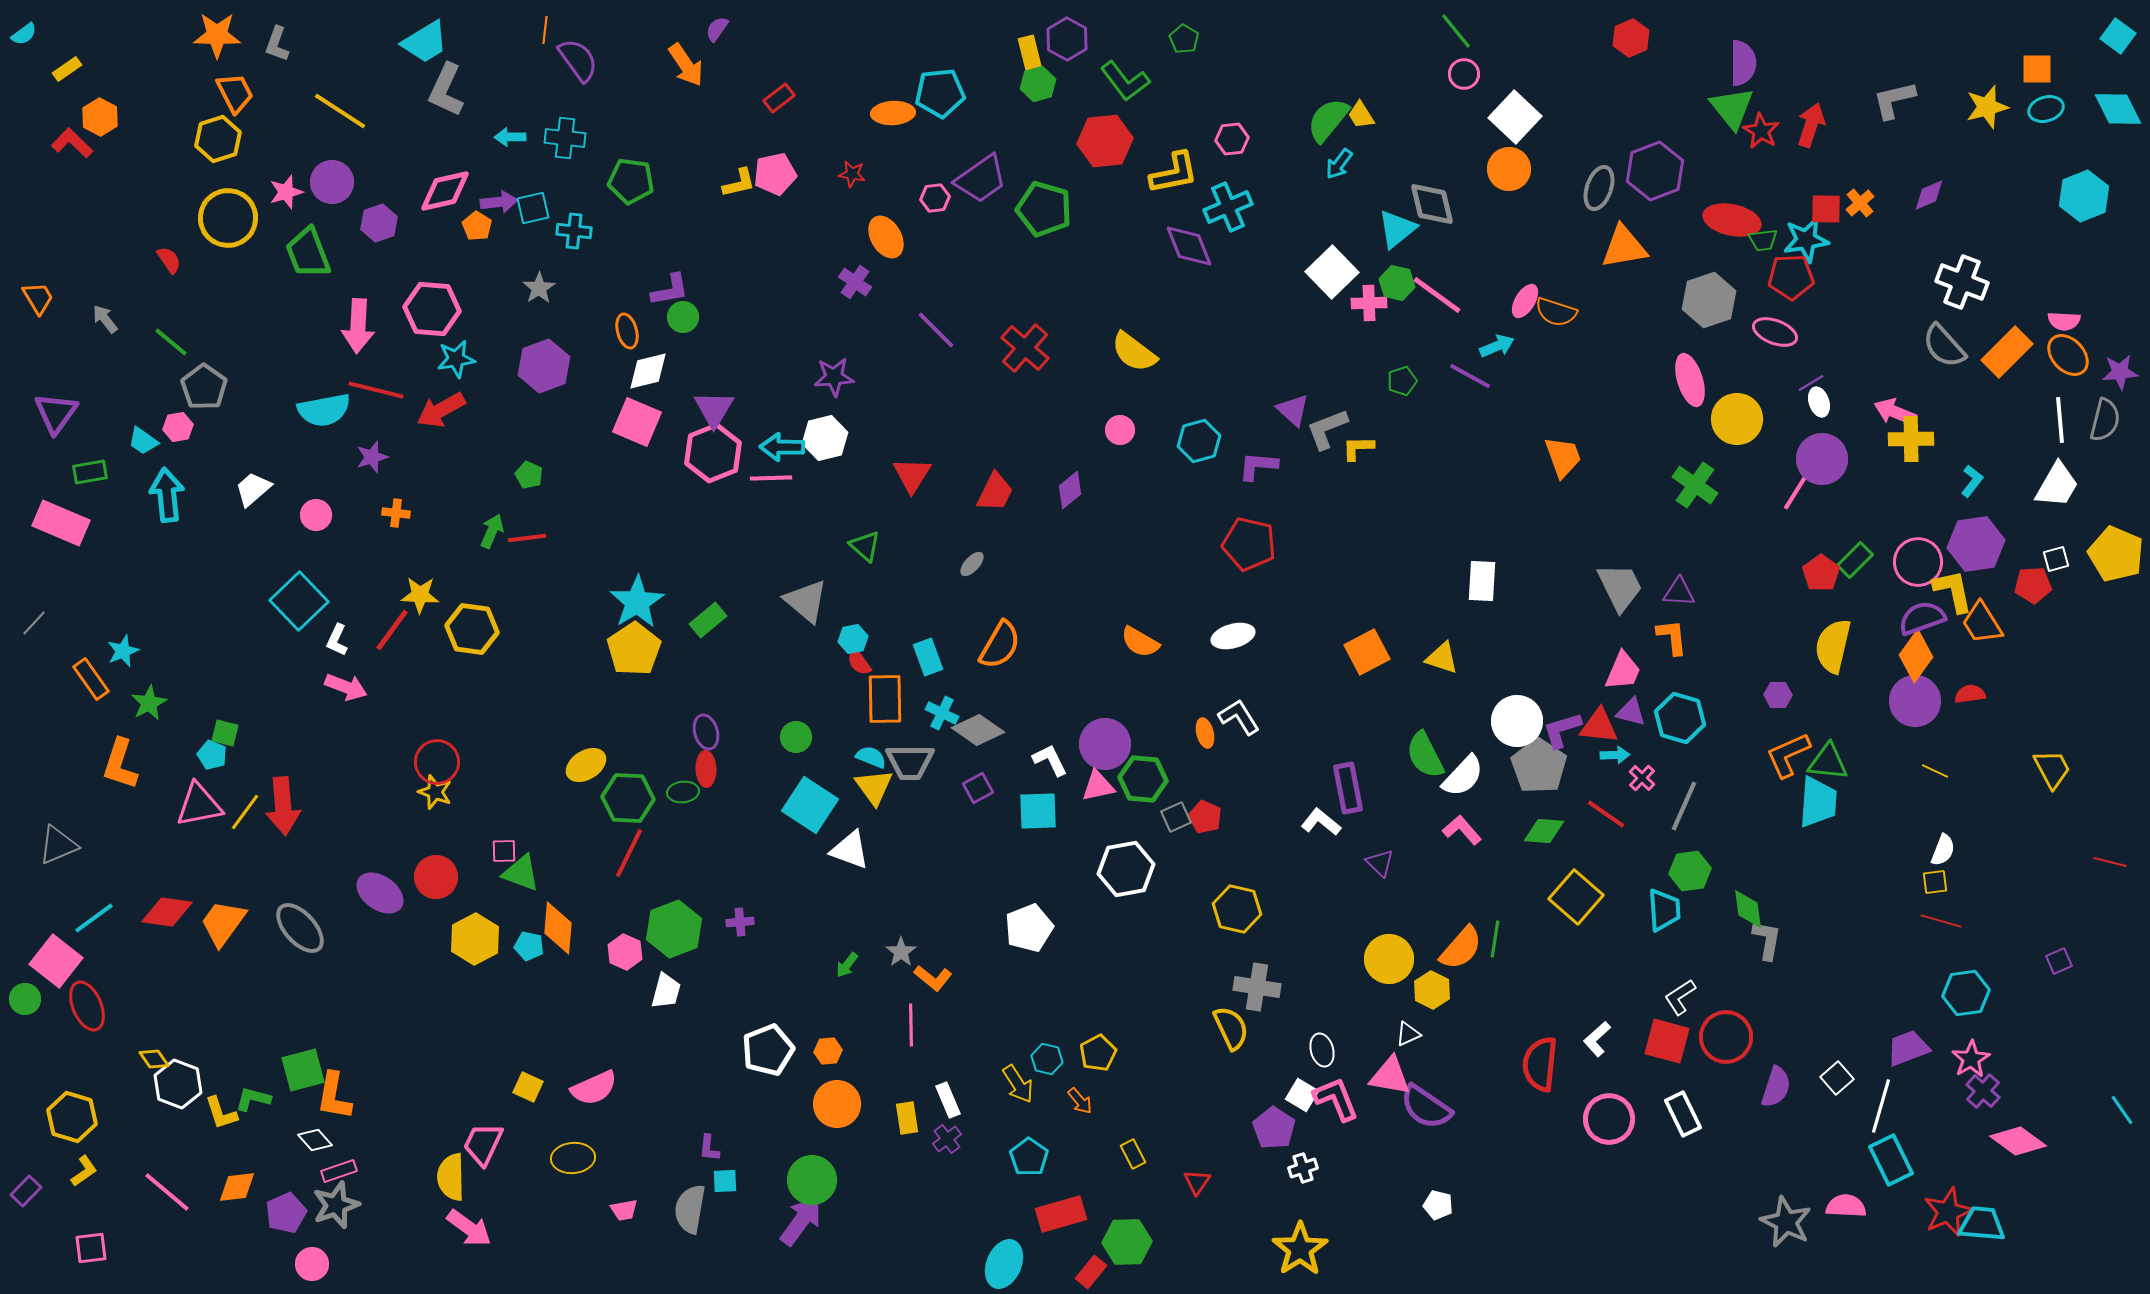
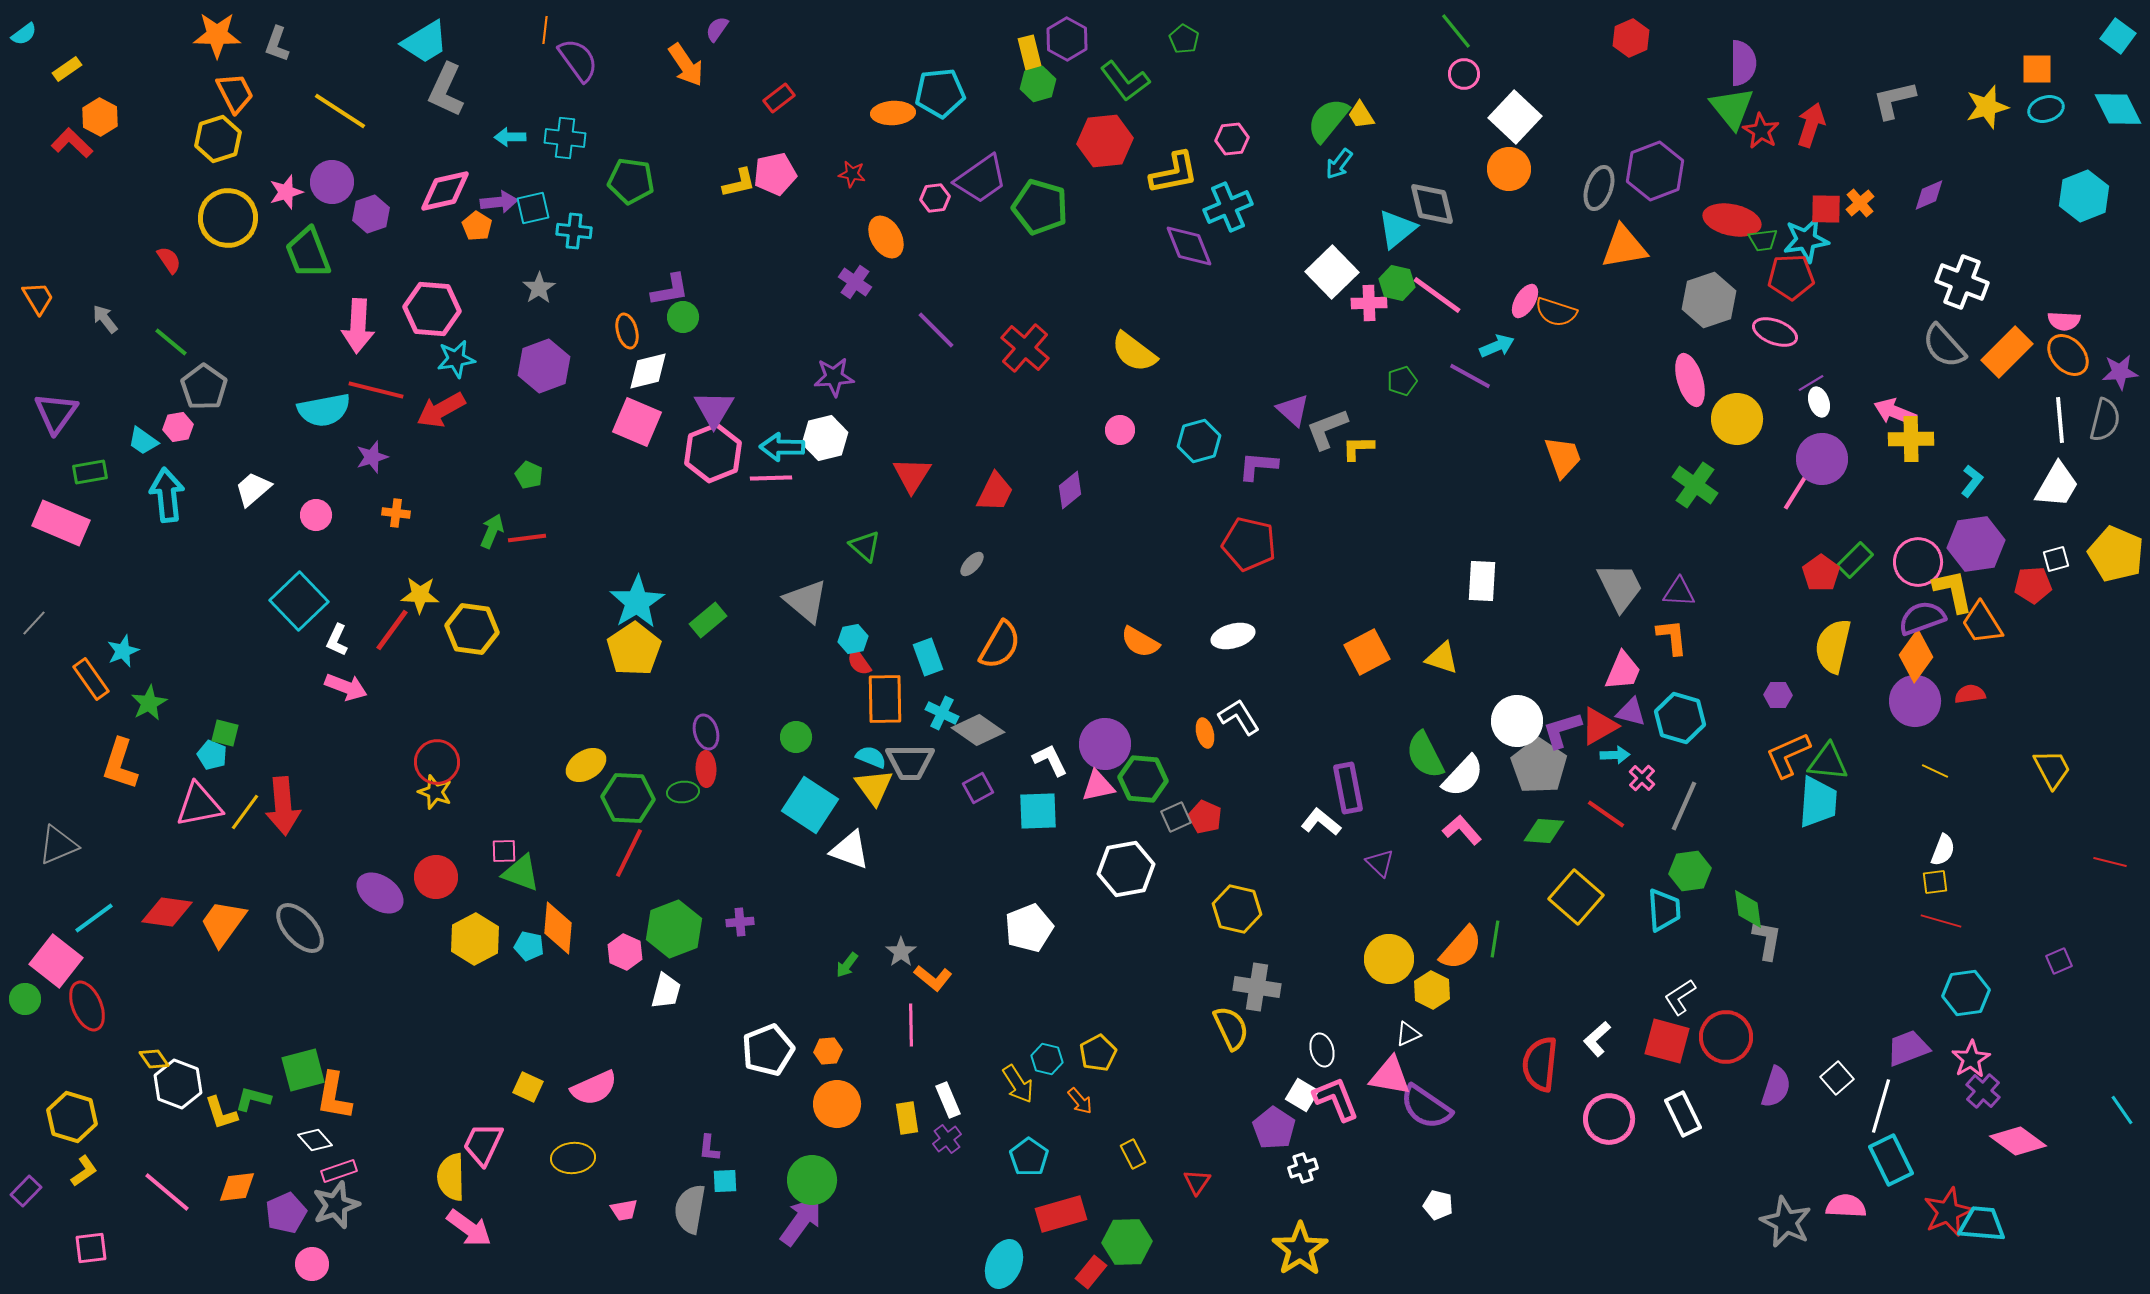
green pentagon at (1044, 209): moved 4 px left, 2 px up
purple hexagon at (379, 223): moved 8 px left, 9 px up
red triangle at (1599, 726): rotated 36 degrees counterclockwise
